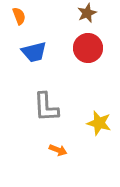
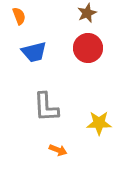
yellow star: rotated 15 degrees counterclockwise
